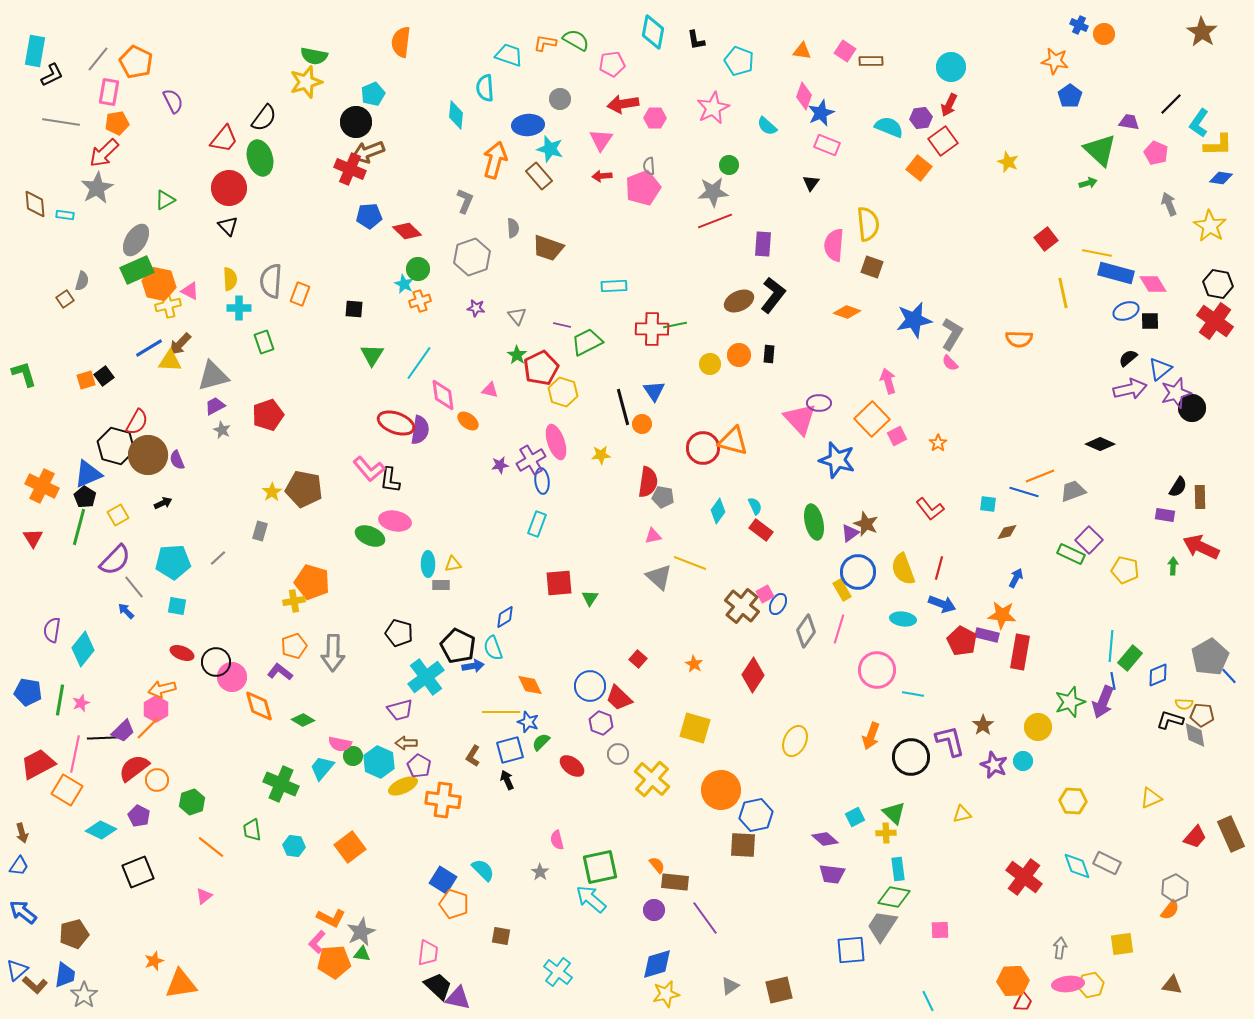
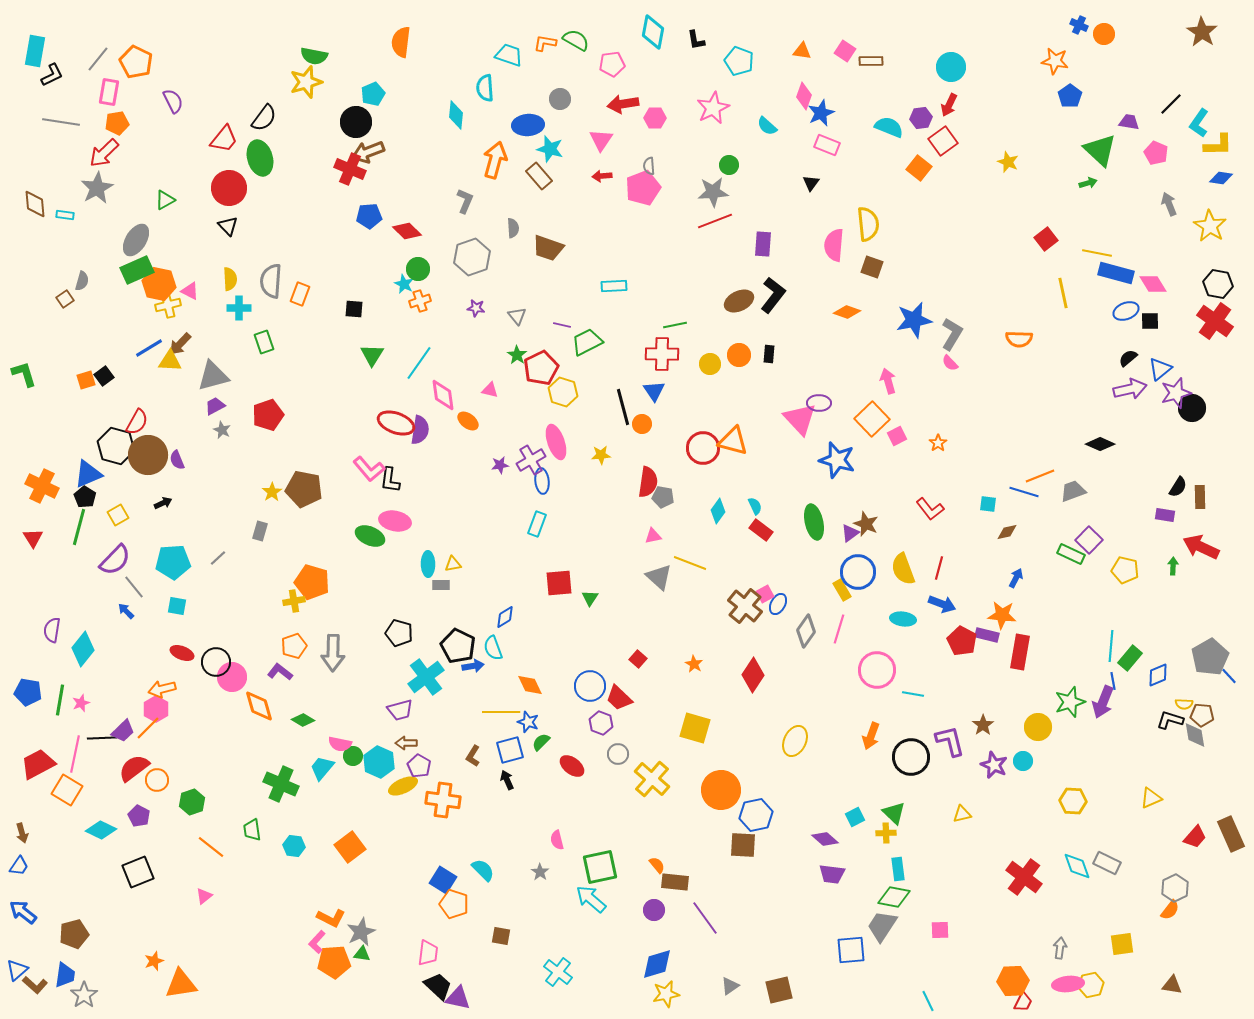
red cross at (652, 329): moved 10 px right, 25 px down
brown cross at (742, 606): moved 3 px right
